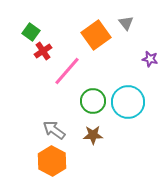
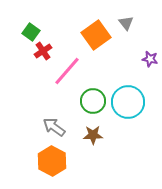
gray arrow: moved 3 px up
